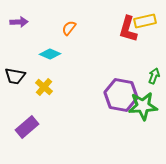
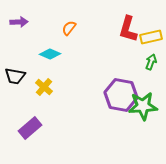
yellow rectangle: moved 6 px right, 16 px down
green arrow: moved 3 px left, 14 px up
purple rectangle: moved 3 px right, 1 px down
